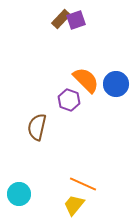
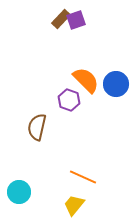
orange line: moved 7 px up
cyan circle: moved 2 px up
